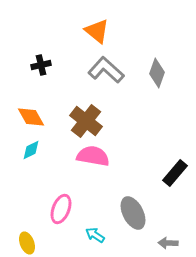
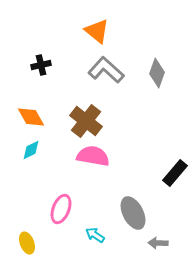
gray arrow: moved 10 px left
